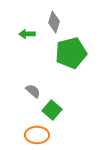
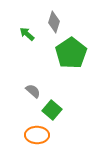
green arrow: rotated 42 degrees clockwise
green pentagon: rotated 20 degrees counterclockwise
